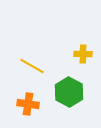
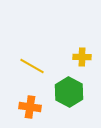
yellow cross: moved 1 px left, 3 px down
orange cross: moved 2 px right, 3 px down
